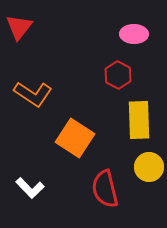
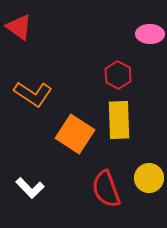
red triangle: rotated 32 degrees counterclockwise
pink ellipse: moved 16 px right
yellow rectangle: moved 20 px left
orange square: moved 4 px up
yellow circle: moved 11 px down
red semicircle: moved 1 px right; rotated 6 degrees counterclockwise
